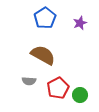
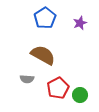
gray semicircle: moved 2 px left, 2 px up
